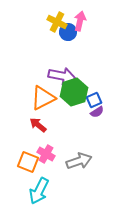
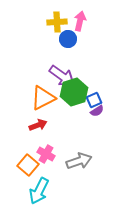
yellow cross: rotated 30 degrees counterclockwise
blue circle: moved 7 px down
purple arrow: rotated 24 degrees clockwise
purple semicircle: moved 1 px up
red arrow: rotated 120 degrees clockwise
orange square: moved 3 px down; rotated 20 degrees clockwise
